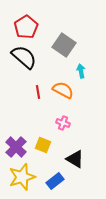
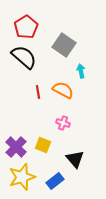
black triangle: rotated 18 degrees clockwise
